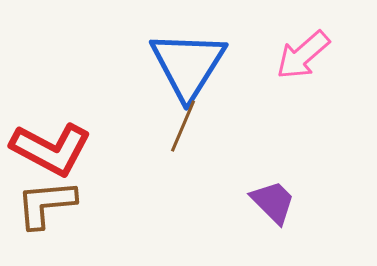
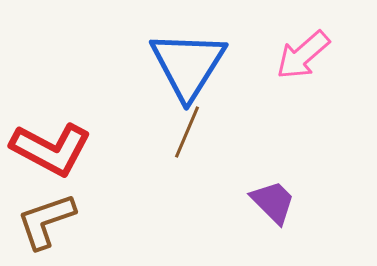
brown line: moved 4 px right, 6 px down
brown L-shape: moved 17 px down; rotated 14 degrees counterclockwise
